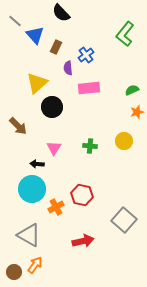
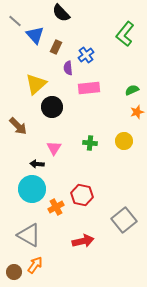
yellow triangle: moved 1 px left, 1 px down
green cross: moved 3 px up
gray square: rotated 10 degrees clockwise
